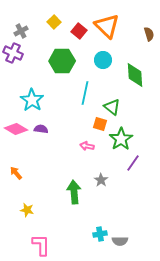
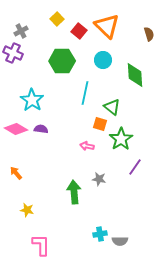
yellow square: moved 3 px right, 3 px up
purple line: moved 2 px right, 4 px down
gray star: moved 2 px left, 1 px up; rotated 24 degrees counterclockwise
